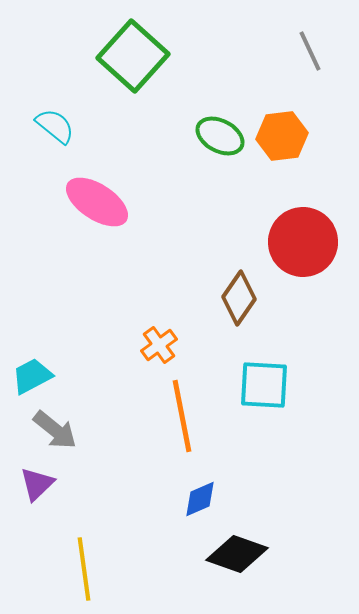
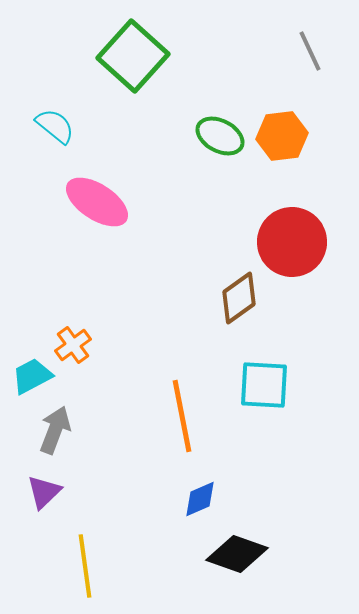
red circle: moved 11 px left
brown diamond: rotated 20 degrees clockwise
orange cross: moved 86 px left
gray arrow: rotated 108 degrees counterclockwise
purple triangle: moved 7 px right, 8 px down
yellow line: moved 1 px right, 3 px up
